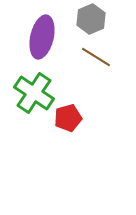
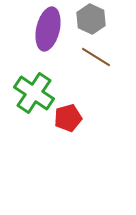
gray hexagon: rotated 12 degrees counterclockwise
purple ellipse: moved 6 px right, 8 px up
